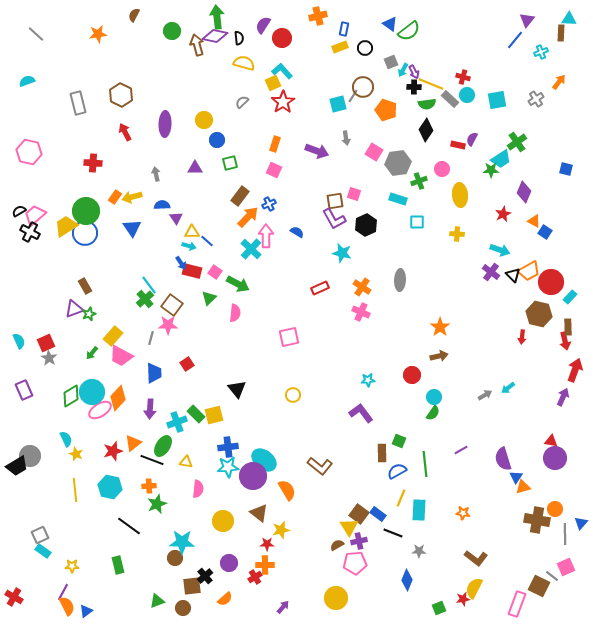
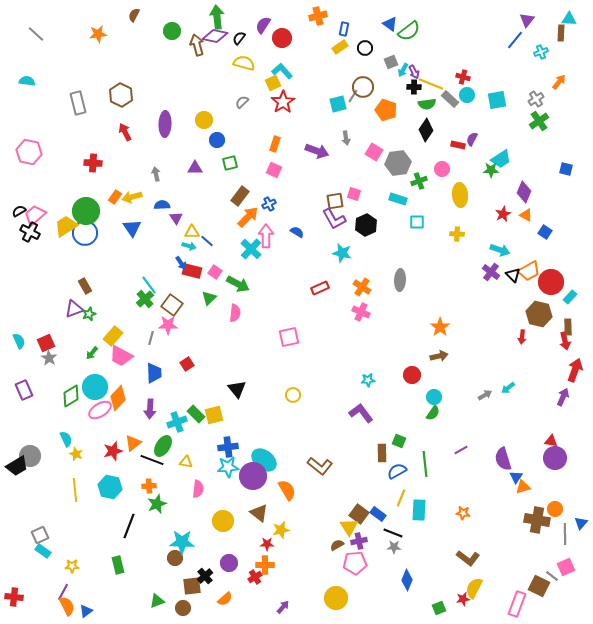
black semicircle at (239, 38): rotated 136 degrees counterclockwise
yellow rectangle at (340, 47): rotated 14 degrees counterclockwise
cyan semicircle at (27, 81): rotated 28 degrees clockwise
green cross at (517, 142): moved 22 px right, 21 px up
orange triangle at (534, 221): moved 8 px left, 6 px up
cyan circle at (92, 392): moved 3 px right, 5 px up
black line at (129, 526): rotated 75 degrees clockwise
gray star at (419, 551): moved 25 px left, 4 px up
brown L-shape at (476, 558): moved 8 px left
red cross at (14, 597): rotated 24 degrees counterclockwise
